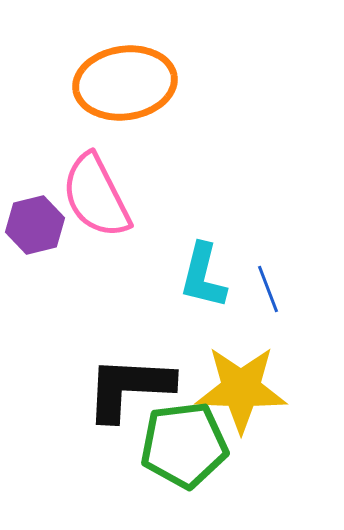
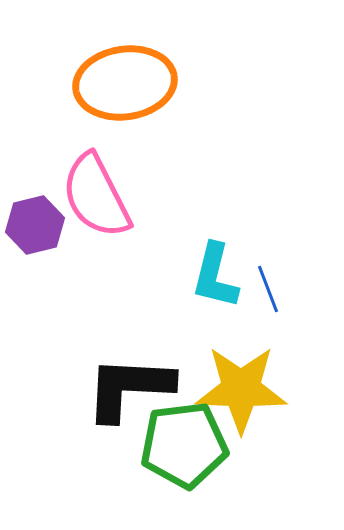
cyan L-shape: moved 12 px right
